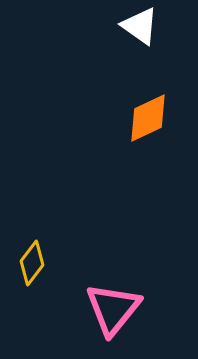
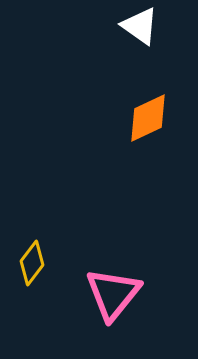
pink triangle: moved 15 px up
